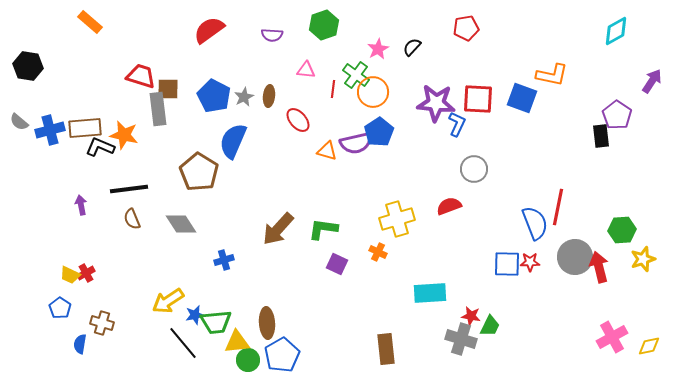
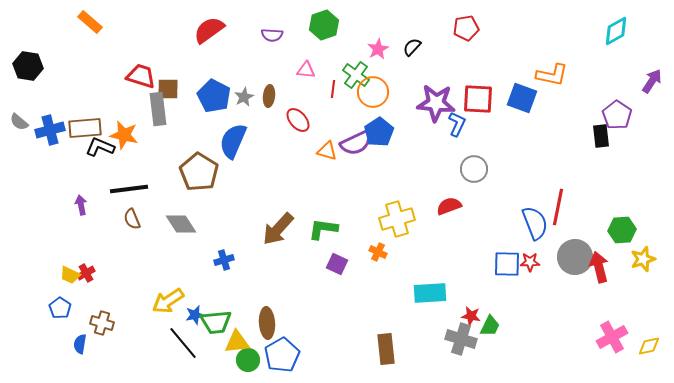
purple semicircle at (356, 143): rotated 12 degrees counterclockwise
